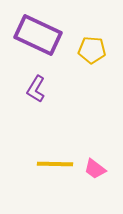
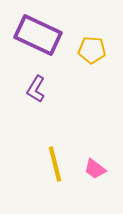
yellow line: rotated 75 degrees clockwise
